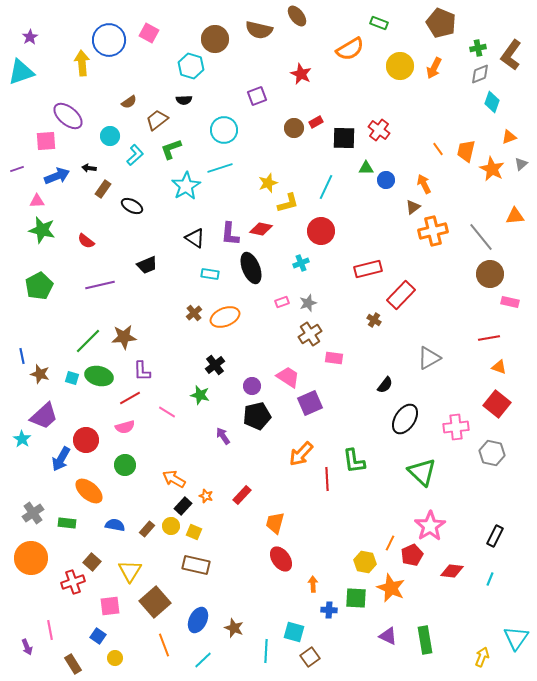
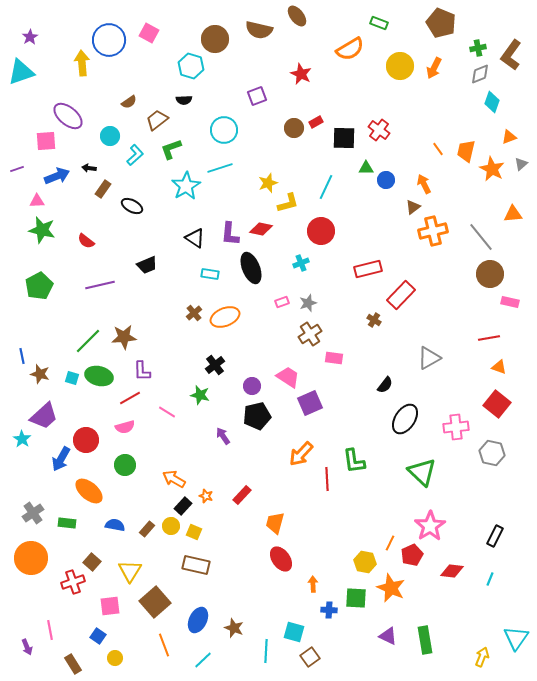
orange triangle at (515, 216): moved 2 px left, 2 px up
